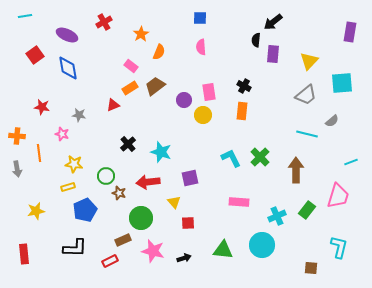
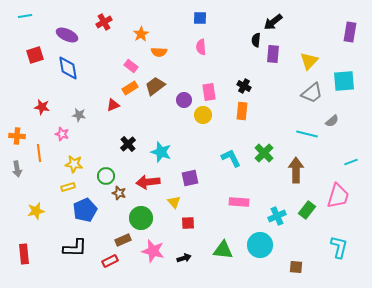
orange semicircle at (159, 52): rotated 70 degrees clockwise
red square at (35, 55): rotated 18 degrees clockwise
cyan square at (342, 83): moved 2 px right, 2 px up
gray trapezoid at (306, 95): moved 6 px right, 2 px up
green cross at (260, 157): moved 4 px right, 4 px up
cyan circle at (262, 245): moved 2 px left
brown square at (311, 268): moved 15 px left, 1 px up
